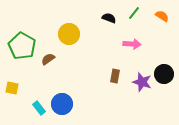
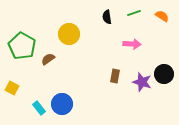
green line: rotated 32 degrees clockwise
black semicircle: moved 2 px left, 1 px up; rotated 120 degrees counterclockwise
yellow square: rotated 16 degrees clockwise
